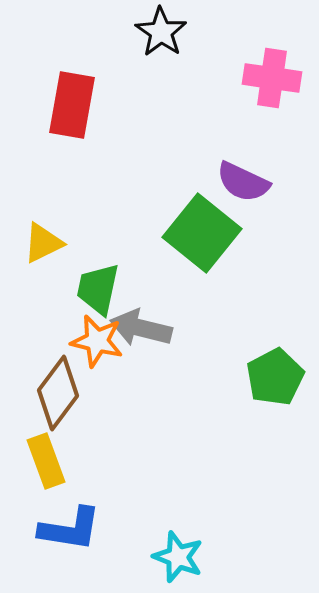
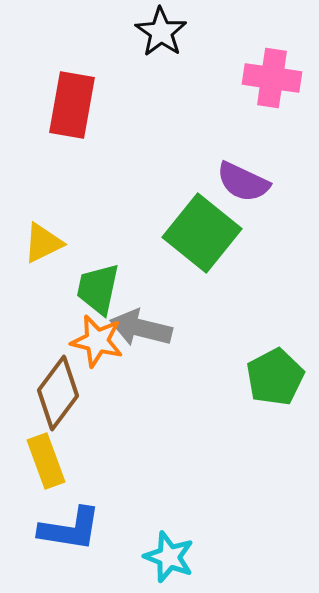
cyan star: moved 9 px left
